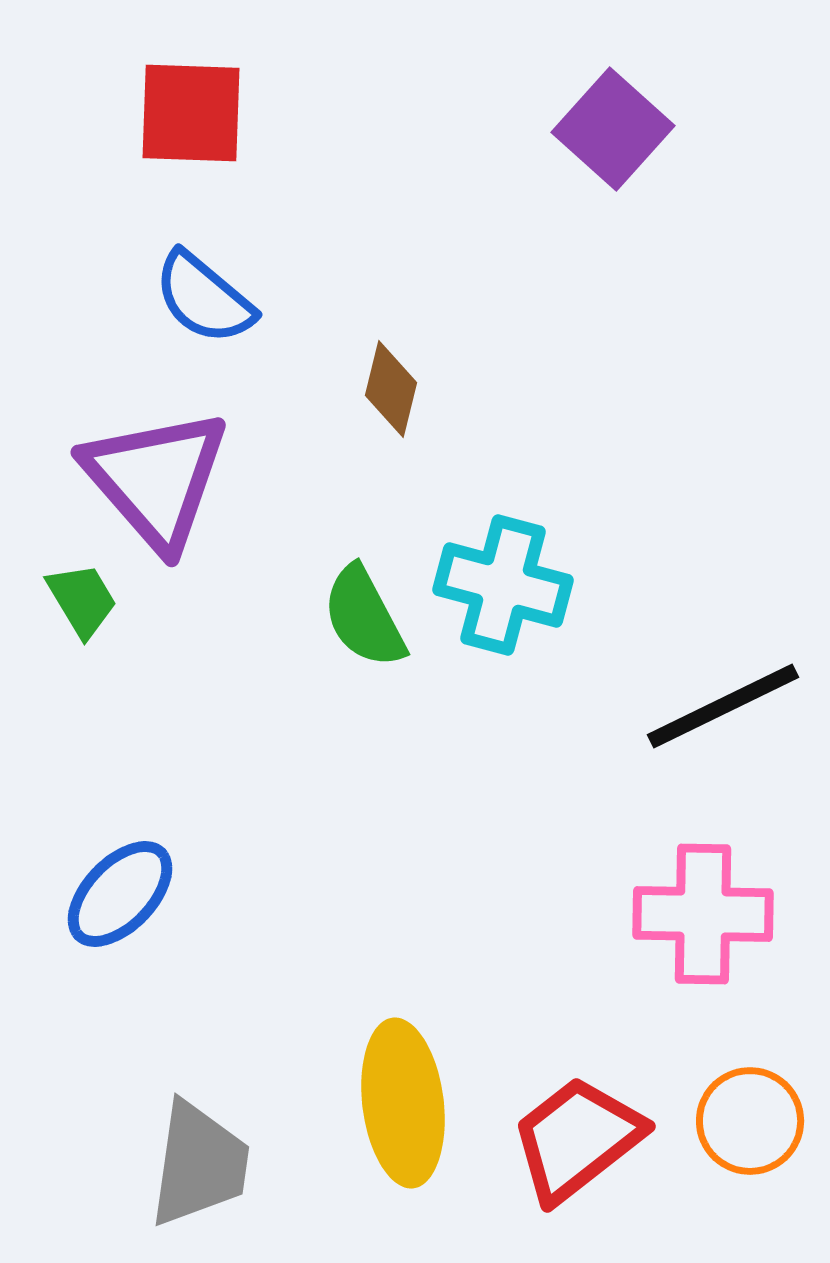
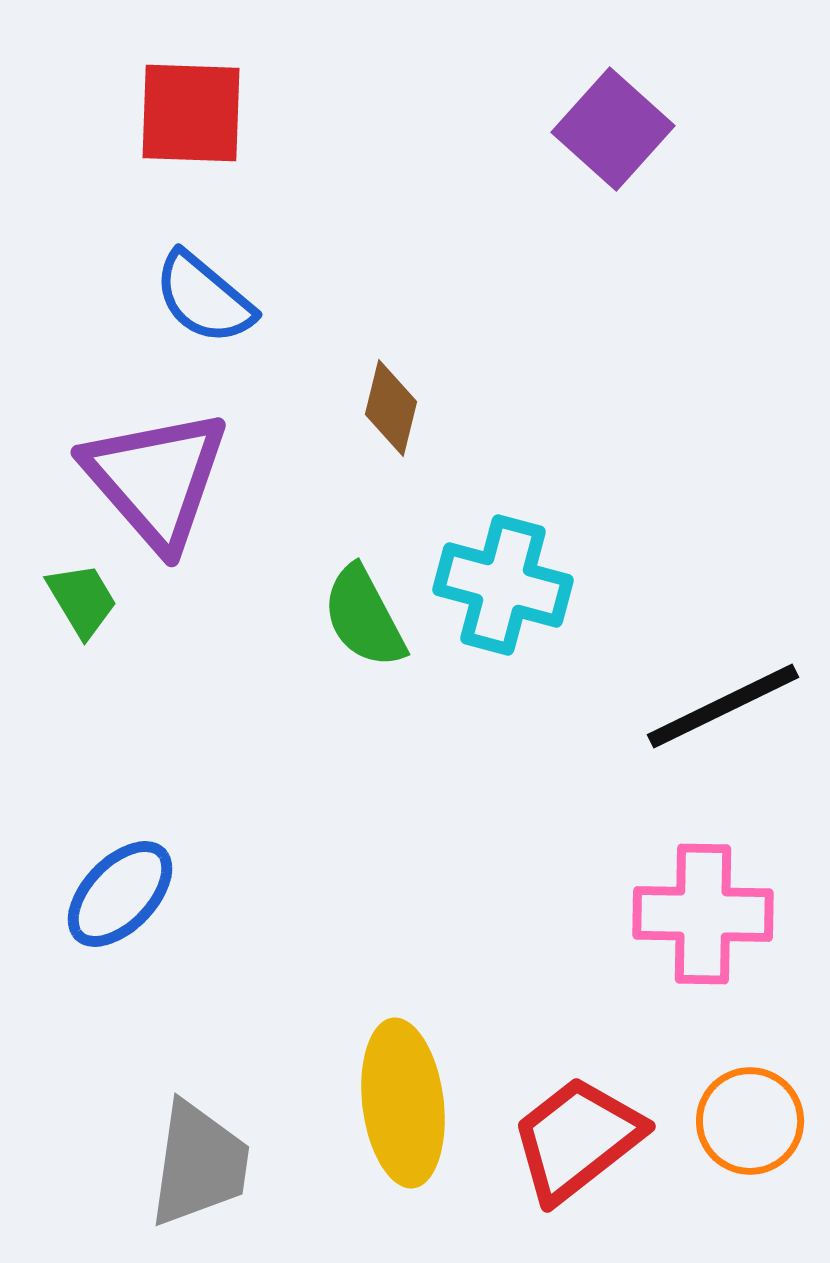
brown diamond: moved 19 px down
